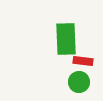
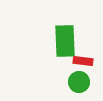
green rectangle: moved 1 px left, 2 px down
